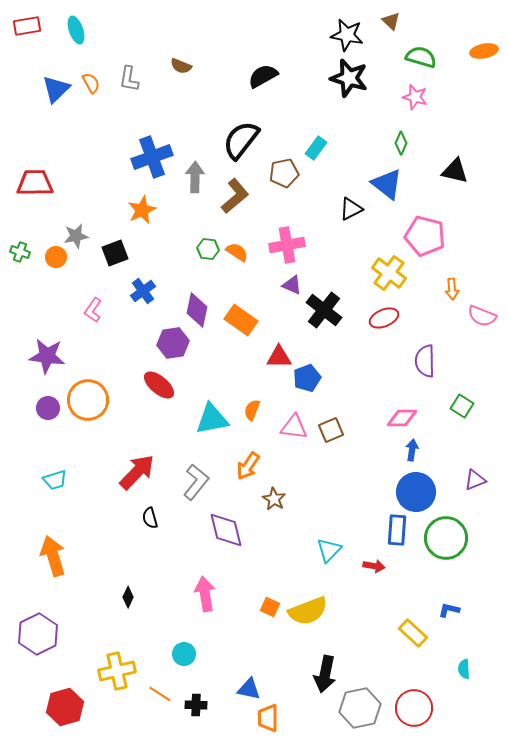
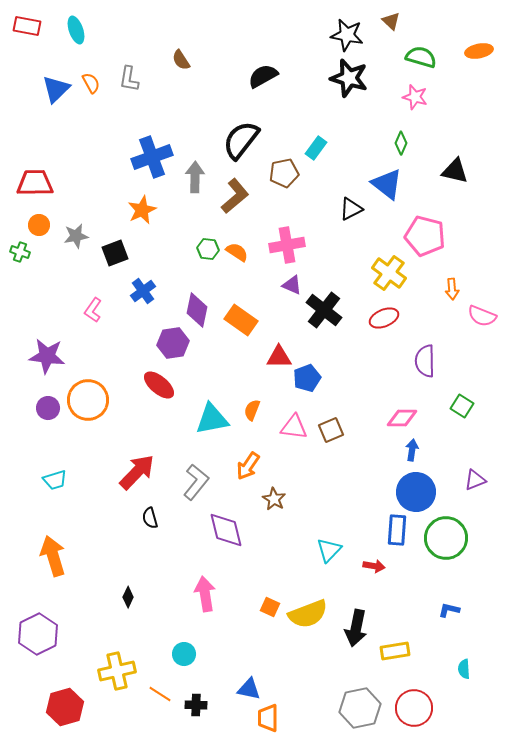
red rectangle at (27, 26): rotated 20 degrees clockwise
orange ellipse at (484, 51): moved 5 px left
brown semicircle at (181, 66): moved 6 px up; rotated 35 degrees clockwise
orange circle at (56, 257): moved 17 px left, 32 px up
yellow semicircle at (308, 611): moved 3 px down
yellow rectangle at (413, 633): moved 18 px left, 18 px down; rotated 52 degrees counterclockwise
black arrow at (325, 674): moved 31 px right, 46 px up
